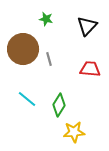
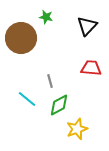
green star: moved 2 px up
brown circle: moved 2 px left, 11 px up
gray line: moved 1 px right, 22 px down
red trapezoid: moved 1 px right, 1 px up
green diamond: rotated 30 degrees clockwise
yellow star: moved 3 px right, 3 px up; rotated 15 degrees counterclockwise
